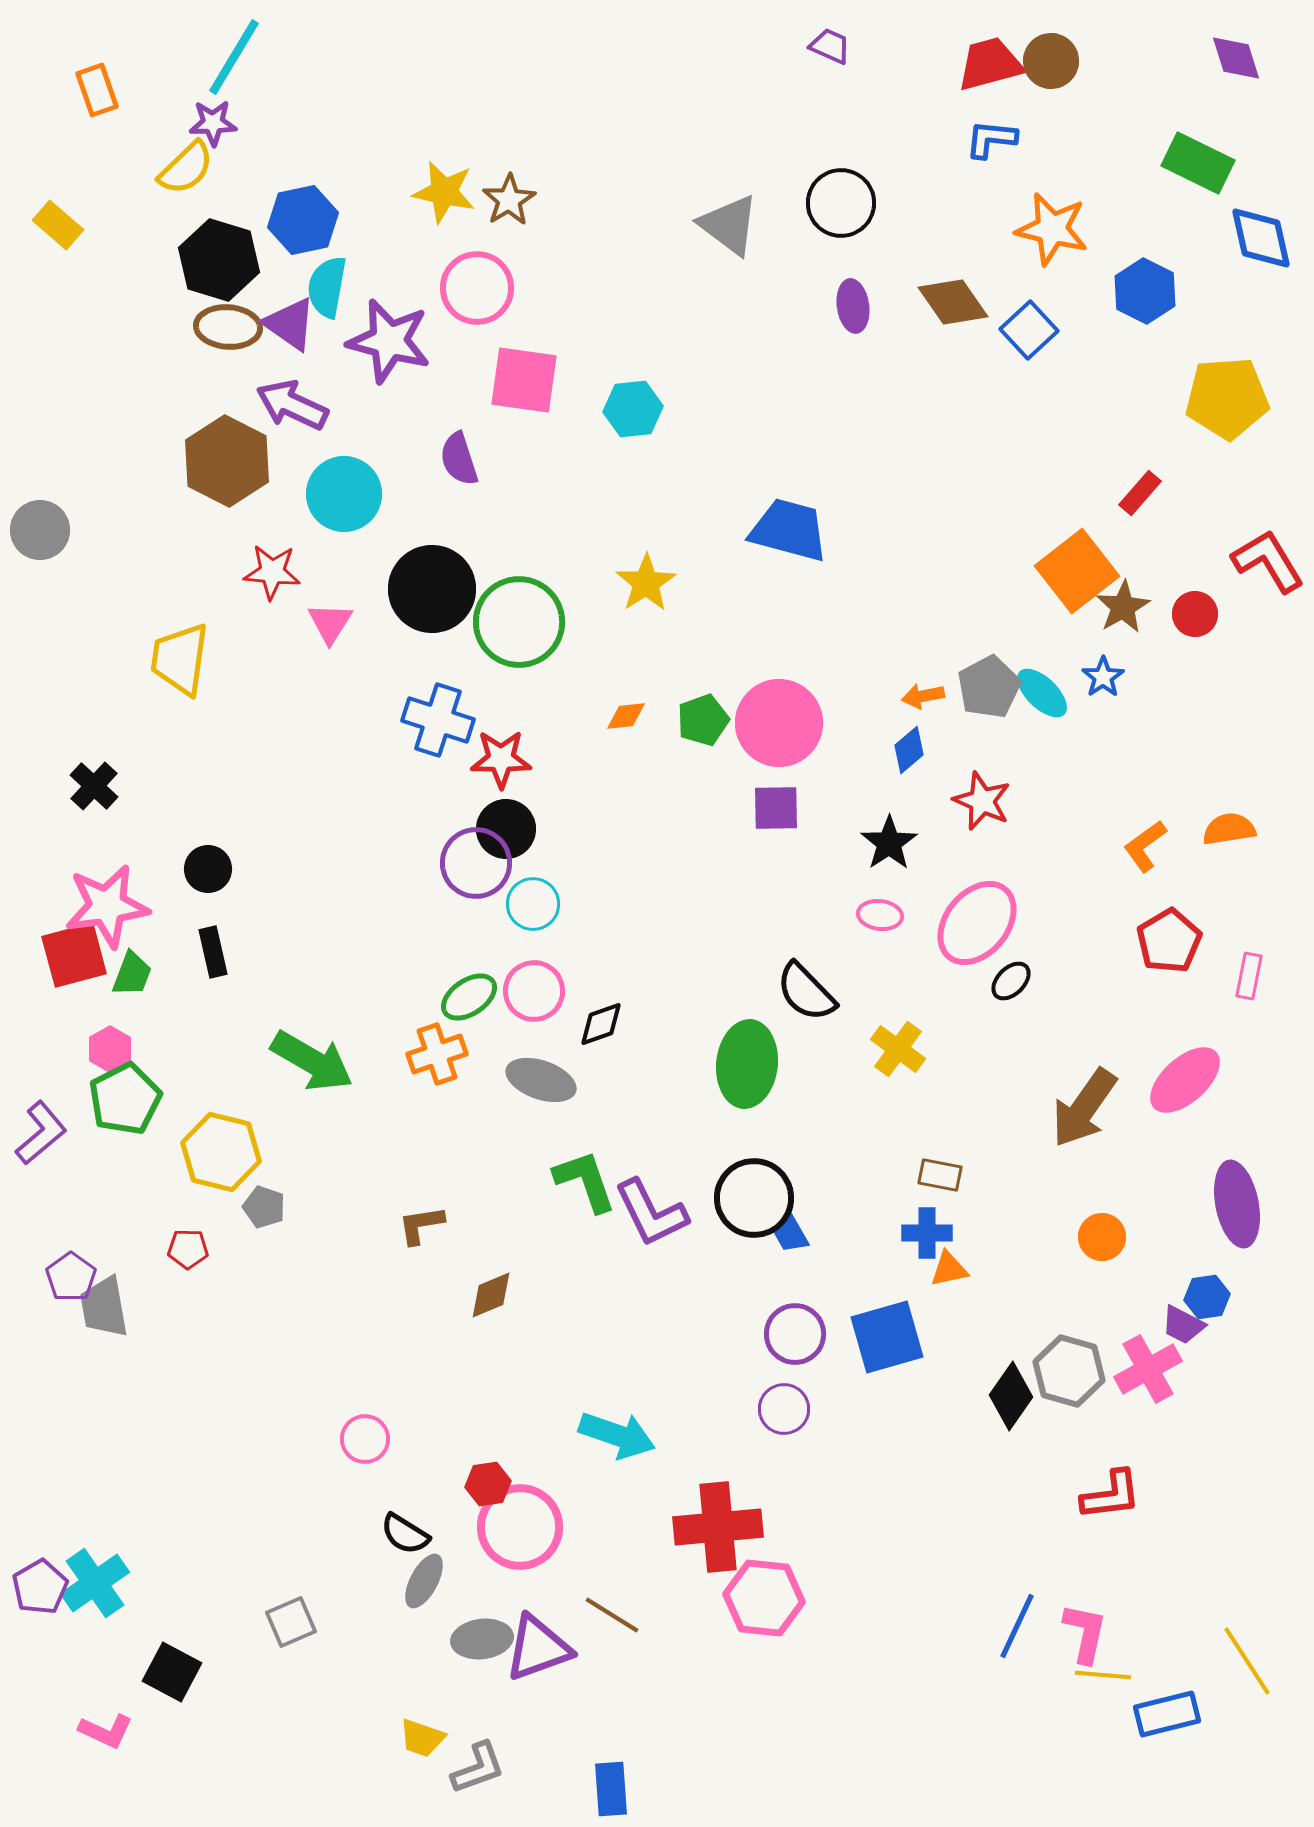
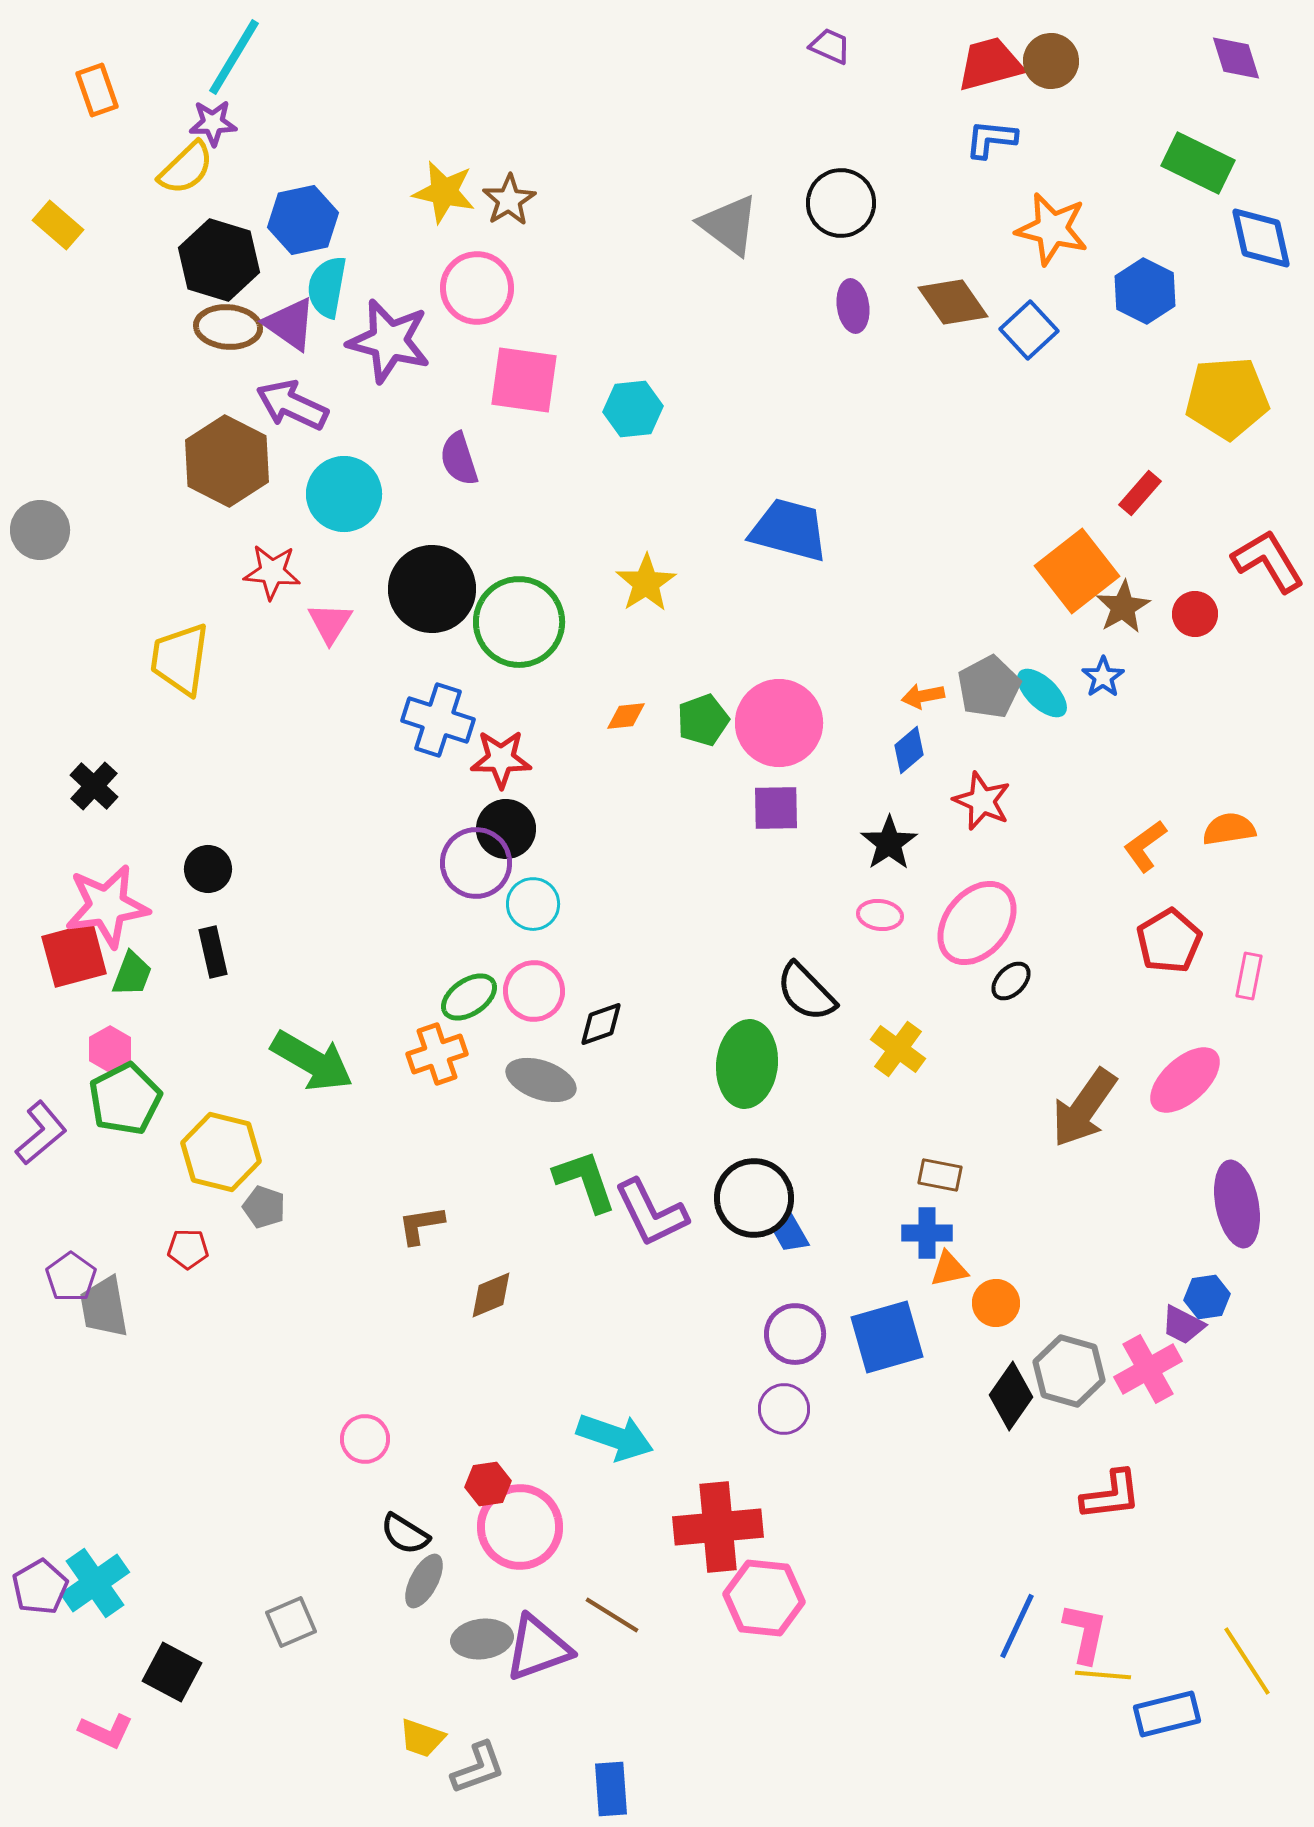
orange circle at (1102, 1237): moved 106 px left, 66 px down
cyan arrow at (617, 1435): moved 2 px left, 2 px down
